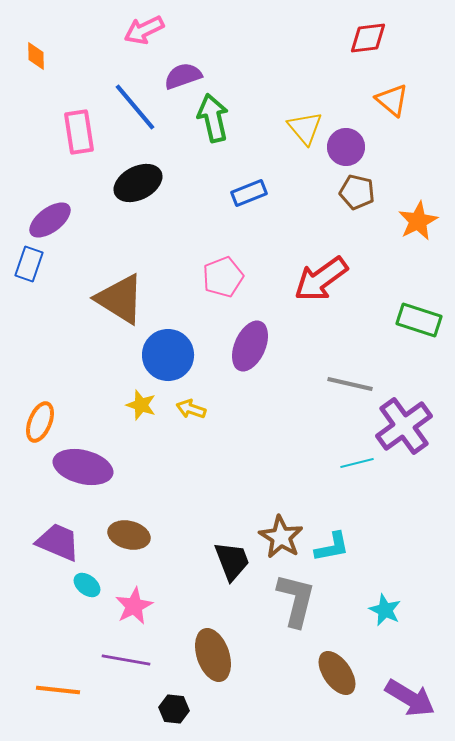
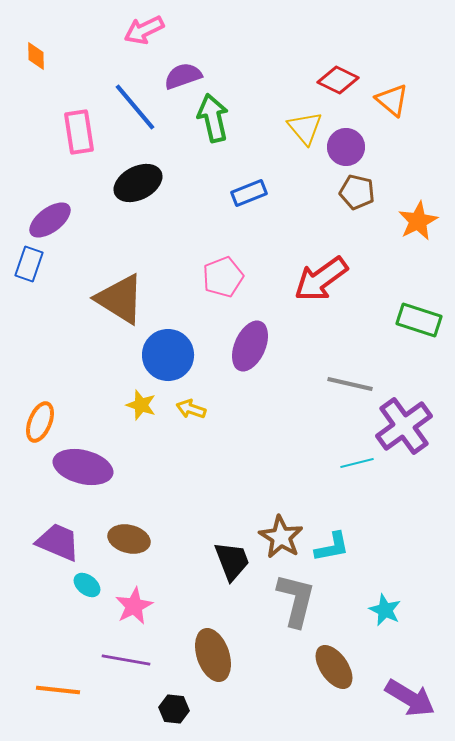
red diamond at (368, 38): moved 30 px left, 42 px down; rotated 33 degrees clockwise
brown ellipse at (129, 535): moved 4 px down
brown ellipse at (337, 673): moved 3 px left, 6 px up
